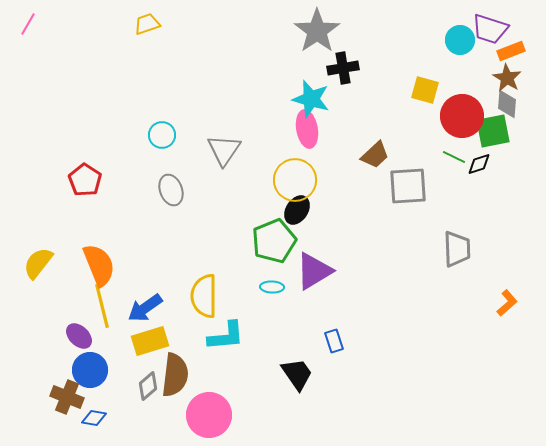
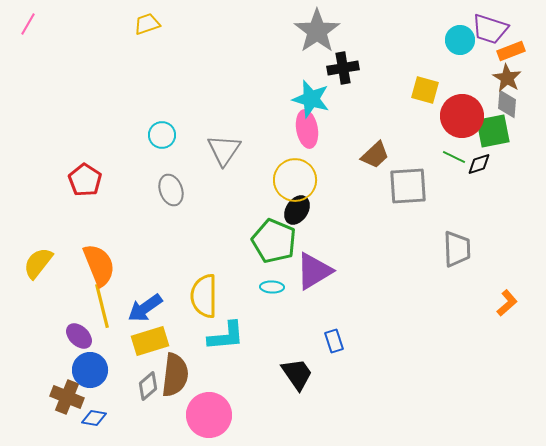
green pentagon at (274, 241): rotated 27 degrees counterclockwise
